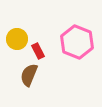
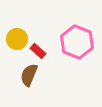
red rectangle: rotated 21 degrees counterclockwise
